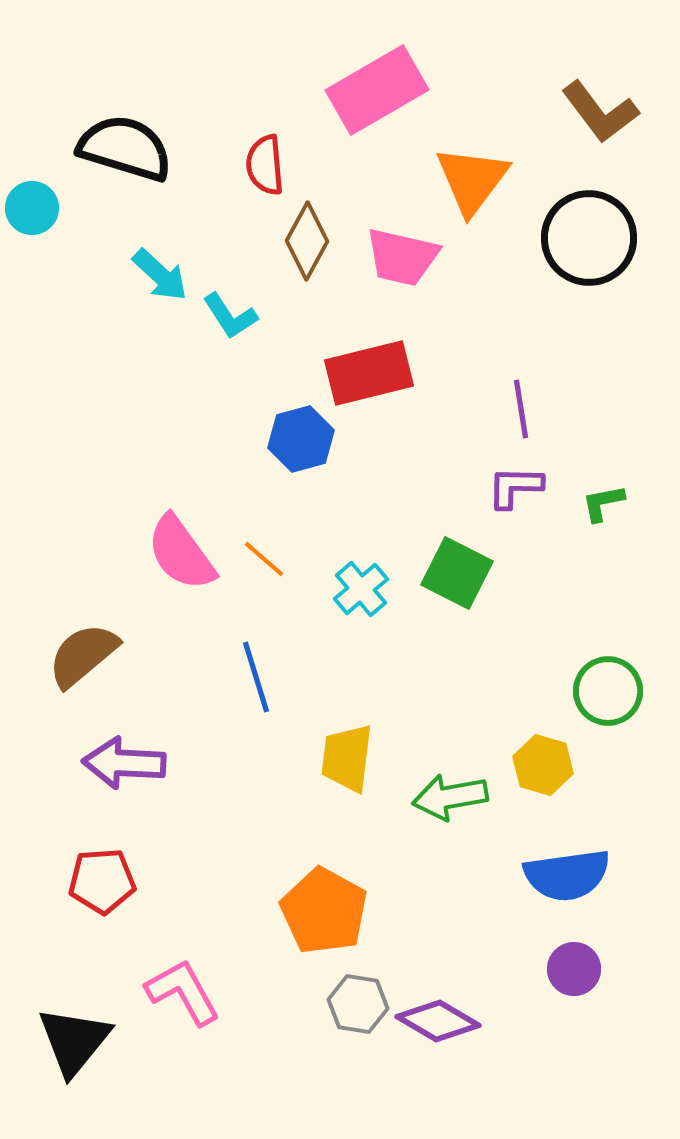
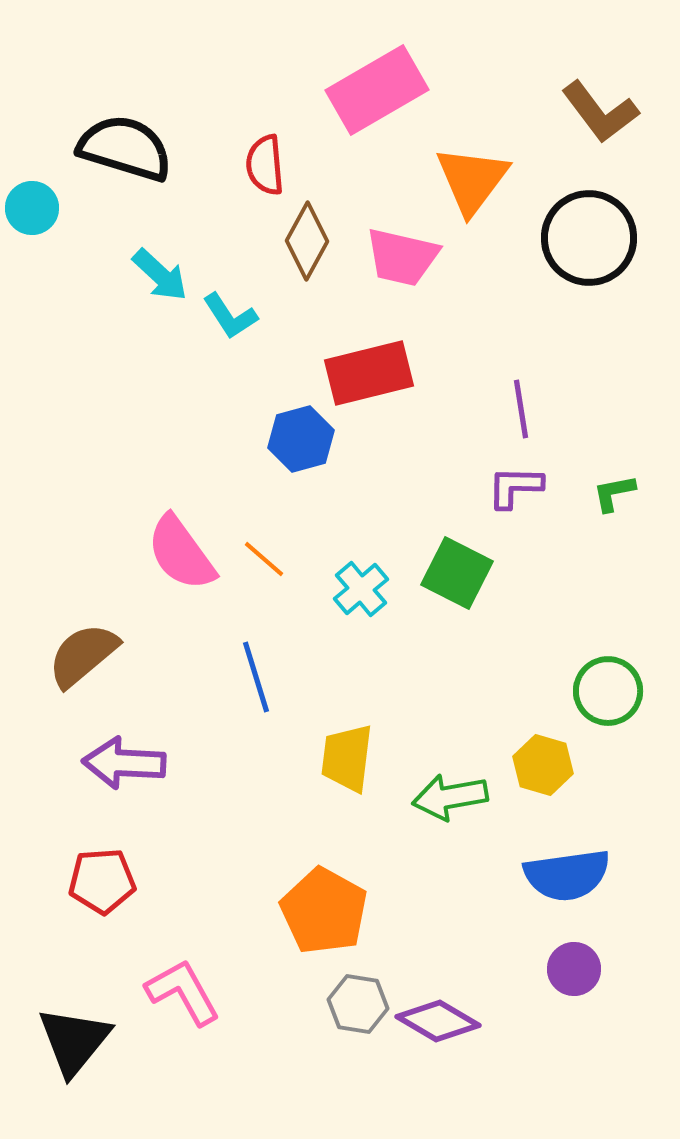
green L-shape: moved 11 px right, 10 px up
